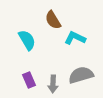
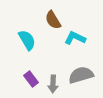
purple rectangle: moved 2 px right, 1 px up; rotated 14 degrees counterclockwise
